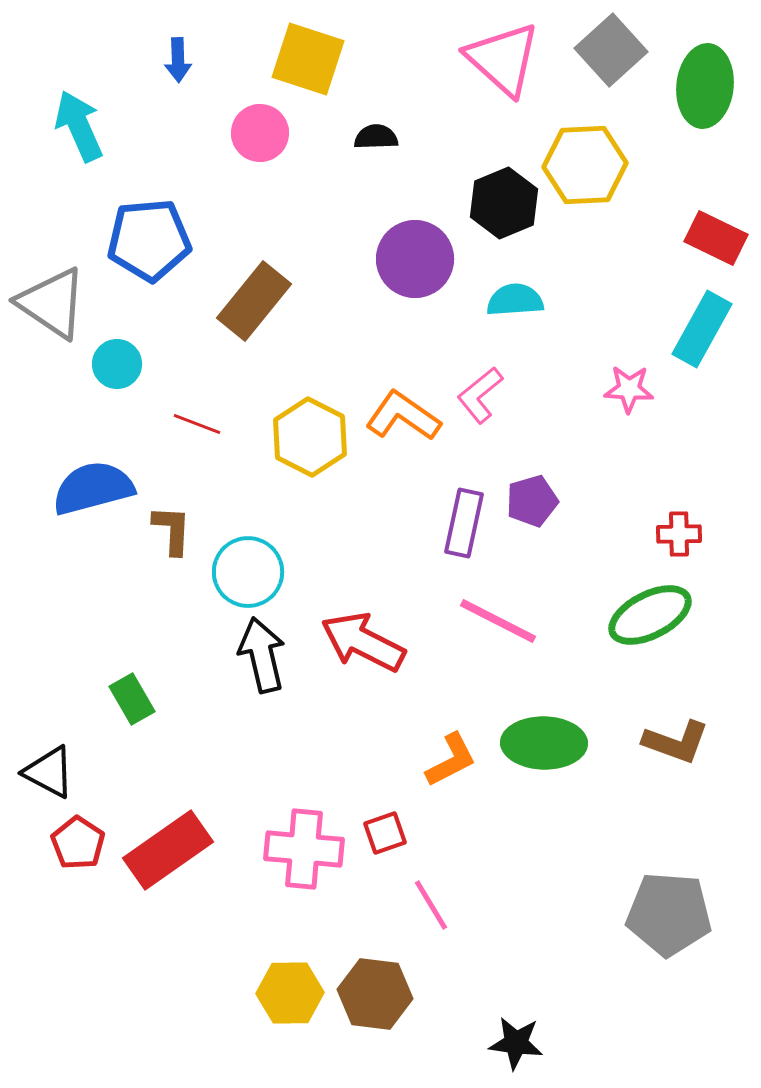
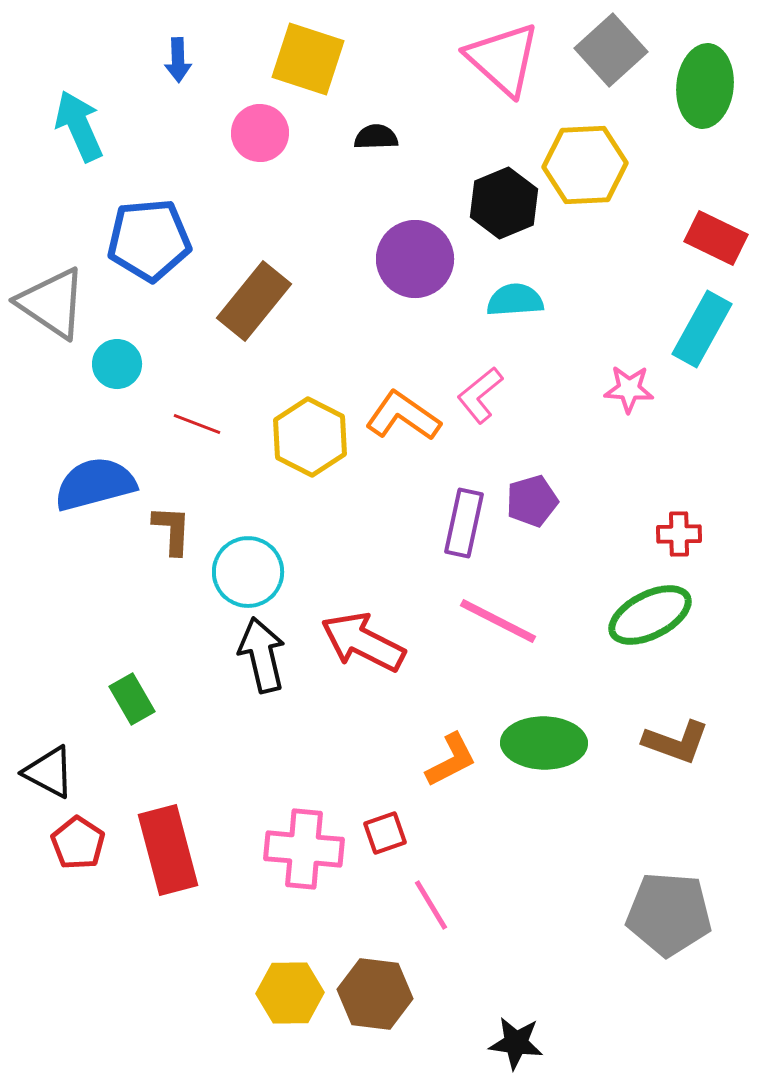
blue semicircle at (93, 488): moved 2 px right, 4 px up
red rectangle at (168, 850): rotated 70 degrees counterclockwise
